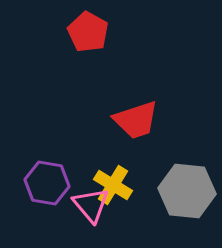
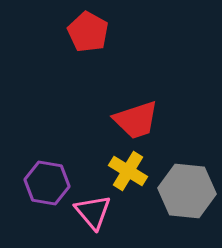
yellow cross: moved 15 px right, 14 px up
pink triangle: moved 2 px right, 7 px down
